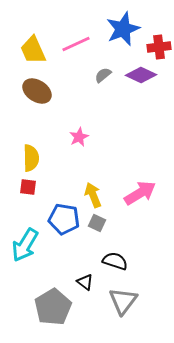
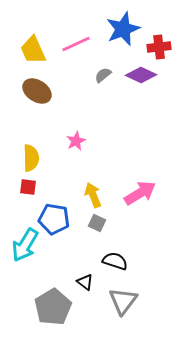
pink star: moved 3 px left, 4 px down
blue pentagon: moved 10 px left
